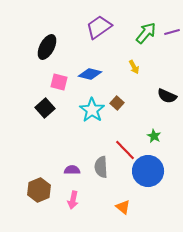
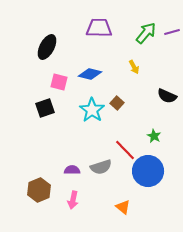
purple trapezoid: moved 1 px down; rotated 36 degrees clockwise
black square: rotated 24 degrees clockwise
gray semicircle: rotated 105 degrees counterclockwise
